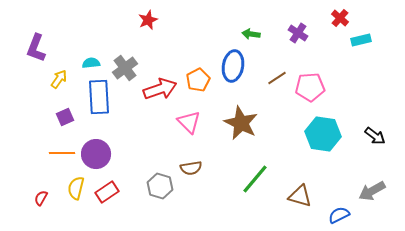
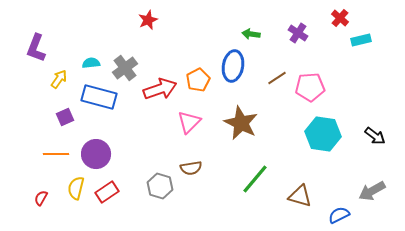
blue rectangle: rotated 72 degrees counterclockwise
pink triangle: rotated 30 degrees clockwise
orange line: moved 6 px left, 1 px down
